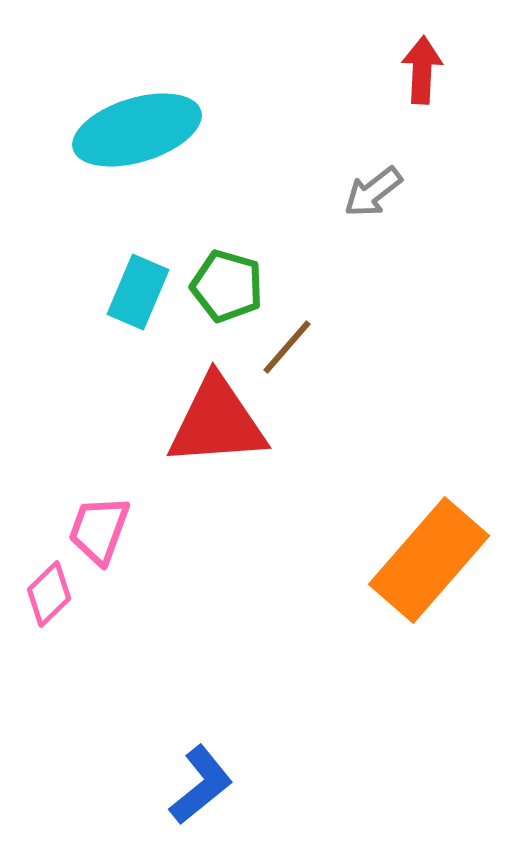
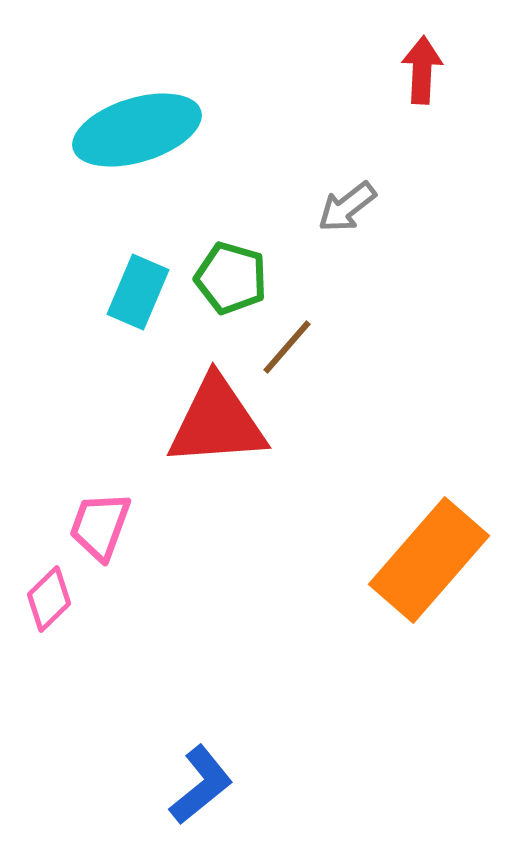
gray arrow: moved 26 px left, 15 px down
green pentagon: moved 4 px right, 8 px up
pink trapezoid: moved 1 px right, 4 px up
pink diamond: moved 5 px down
